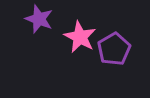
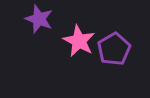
pink star: moved 1 px left, 4 px down
